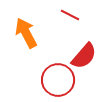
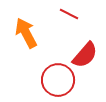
red line: moved 1 px left, 1 px up
red semicircle: moved 1 px right, 1 px up
